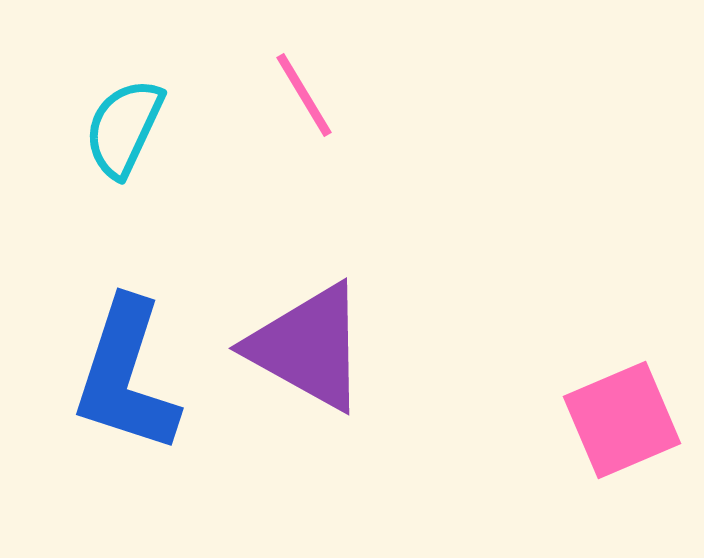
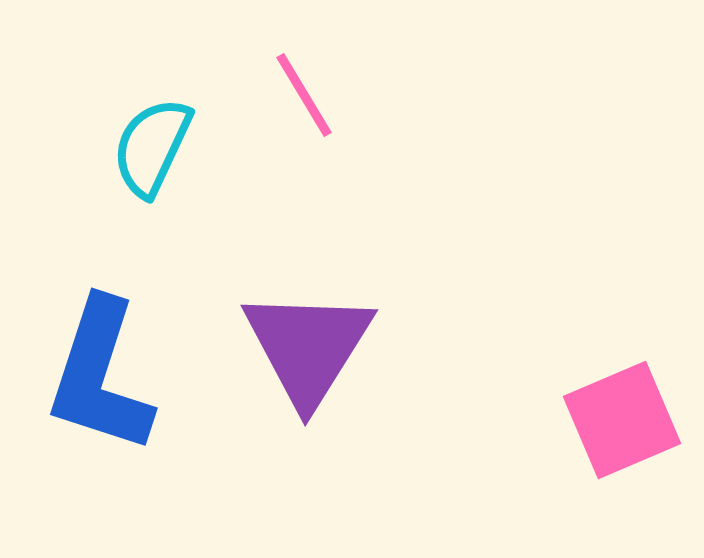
cyan semicircle: moved 28 px right, 19 px down
purple triangle: rotated 33 degrees clockwise
blue L-shape: moved 26 px left
